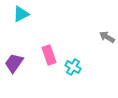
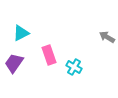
cyan triangle: moved 19 px down
cyan cross: moved 1 px right
